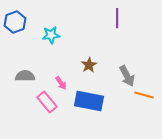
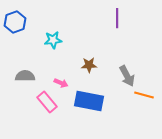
cyan star: moved 2 px right, 5 px down
brown star: rotated 28 degrees clockwise
pink arrow: rotated 32 degrees counterclockwise
